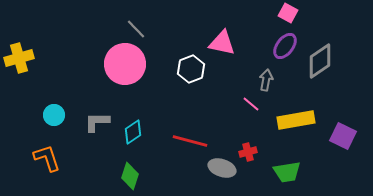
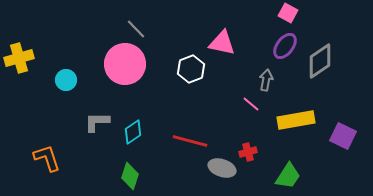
cyan circle: moved 12 px right, 35 px up
green trapezoid: moved 1 px right, 4 px down; rotated 48 degrees counterclockwise
